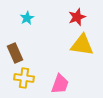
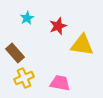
red star: moved 19 px left, 9 px down
brown rectangle: rotated 18 degrees counterclockwise
yellow cross: rotated 30 degrees counterclockwise
pink trapezoid: moved 1 px up; rotated 100 degrees counterclockwise
